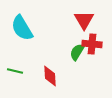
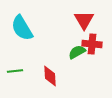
green semicircle: rotated 30 degrees clockwise
green line: rotated 21 degrees counterclockwise
